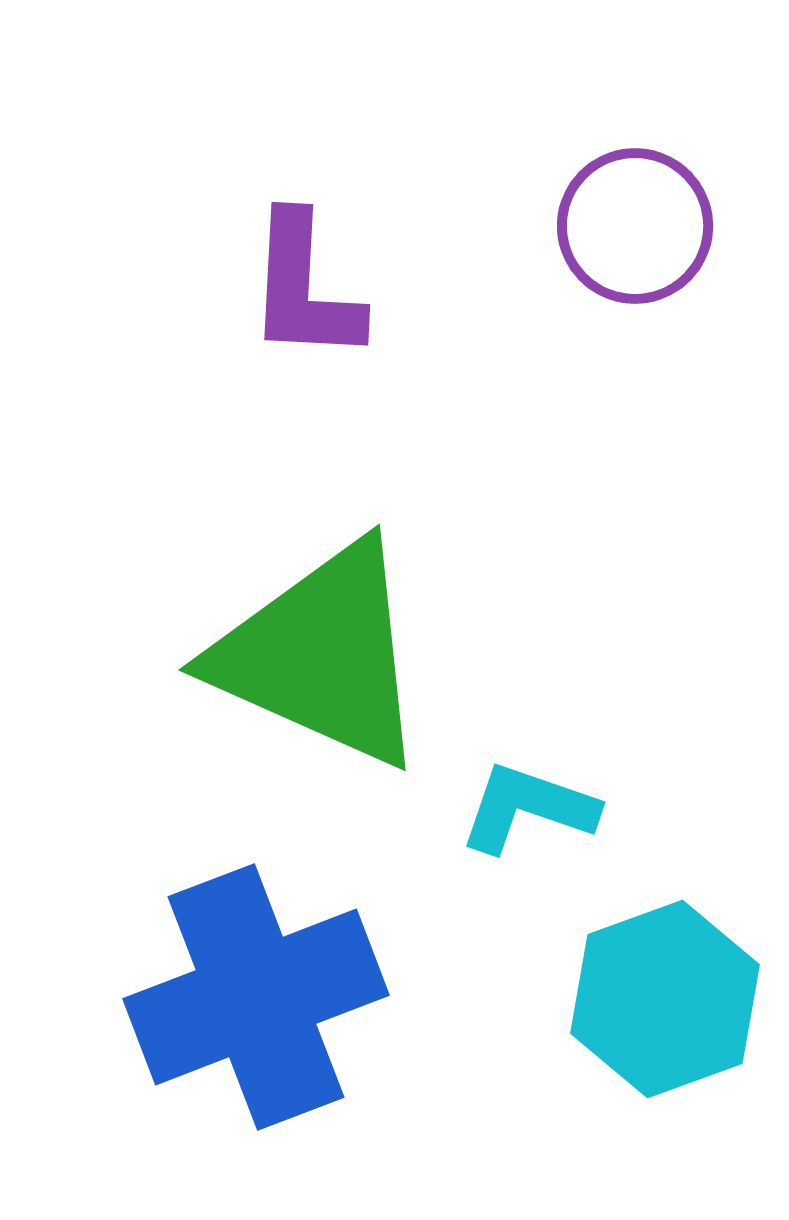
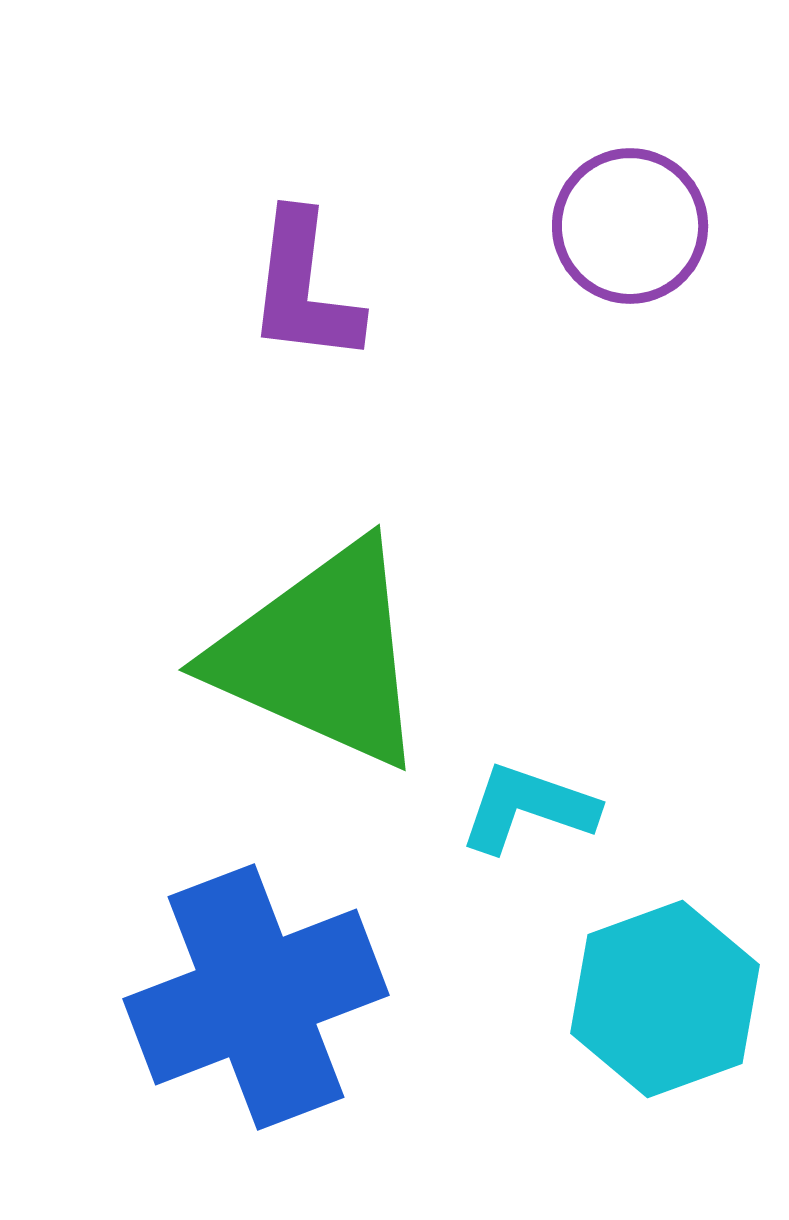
purple circle: moved 5 px left
purple L-shape: rotated 4 degrees clockwise
